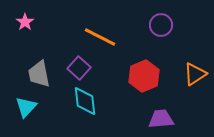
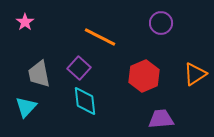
purple circle: moved 2 px up
